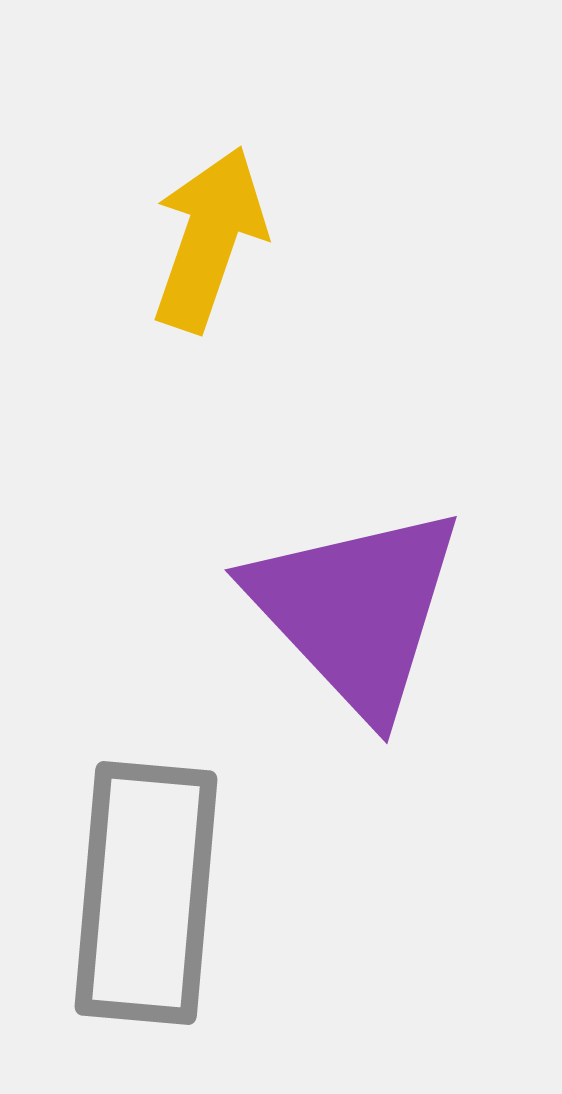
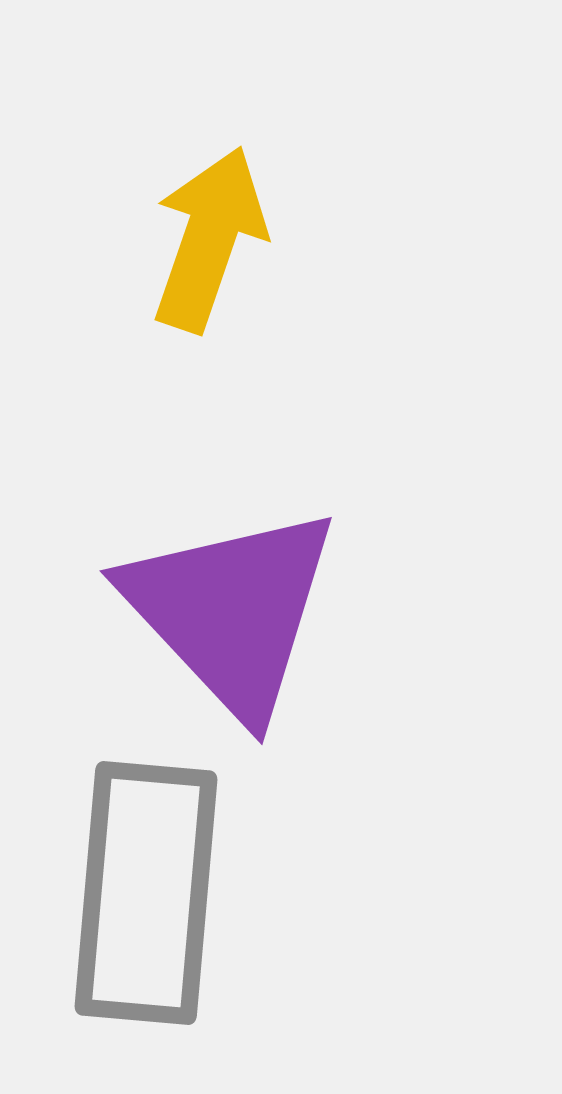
purple triangle: moved 125 px left, 1 px down
